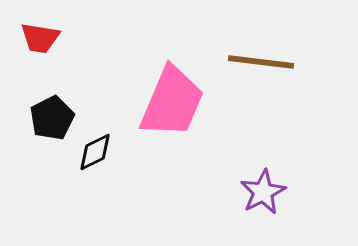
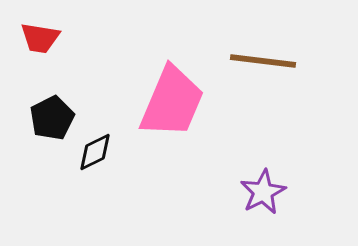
brown line: moved 2 px right, 1 px up
